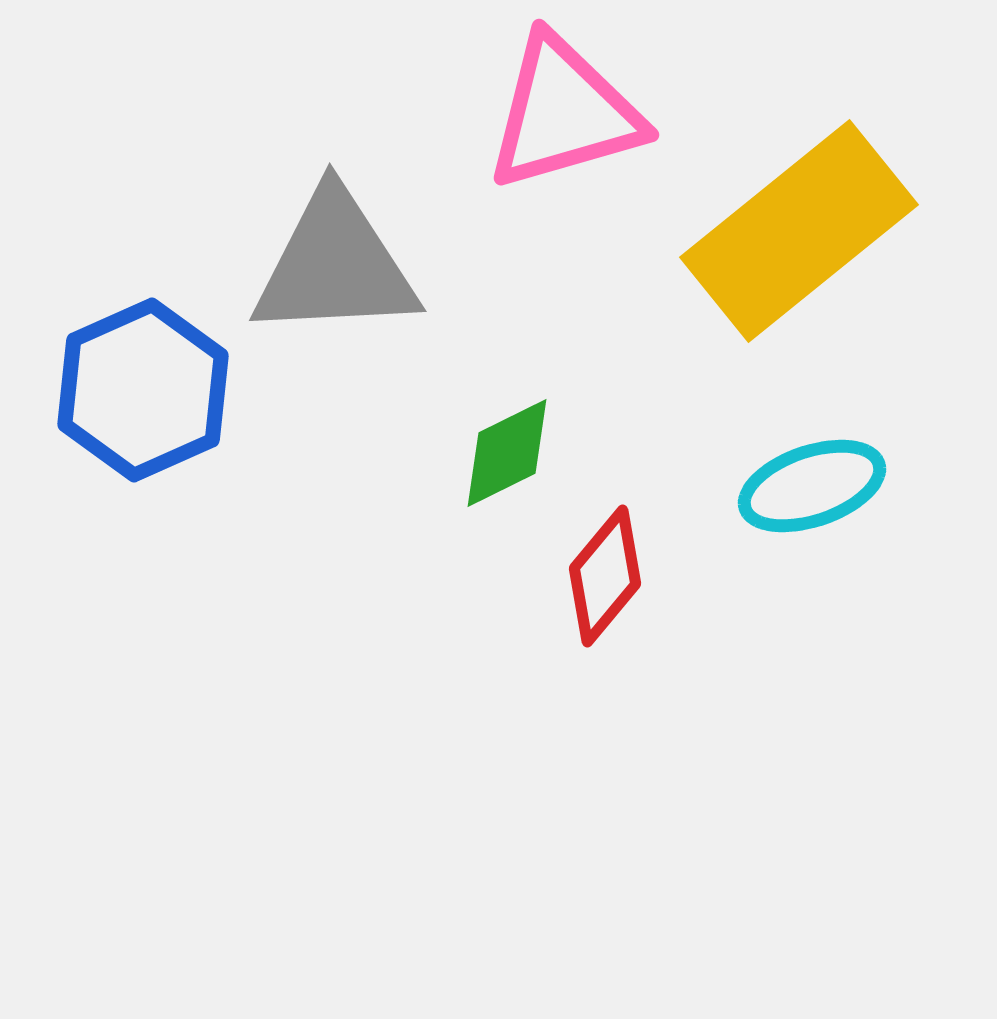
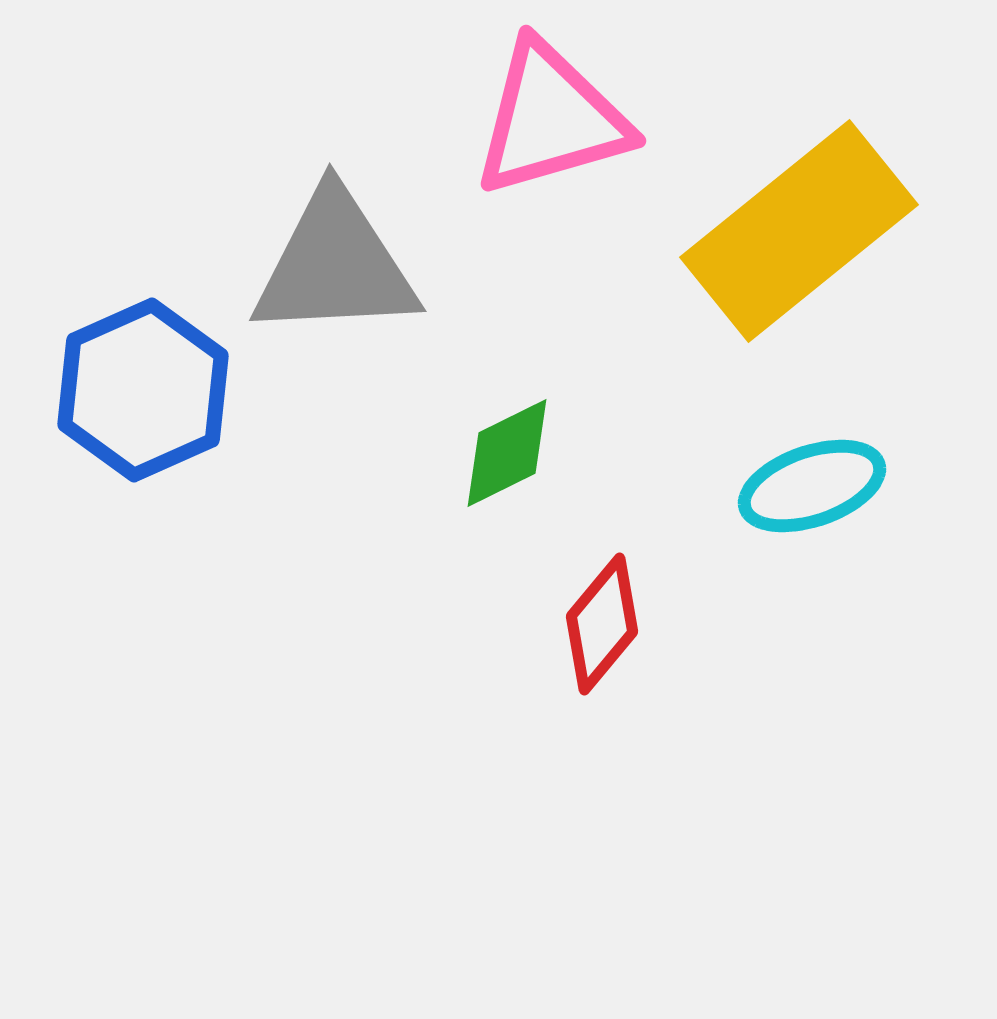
pink triangle: moved 13 px left, 6 px down
red diamond: moved 3 px left, 48 px down
